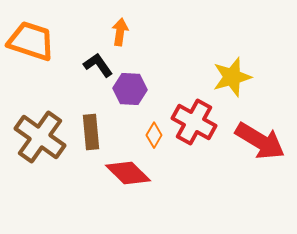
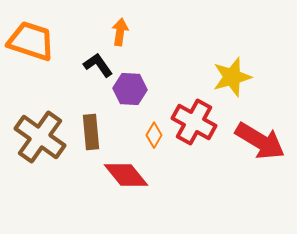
red diamond: moved 2 px left, 2 px down; rotated 6 degrees clockwise
